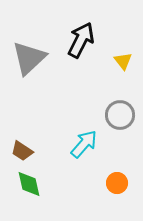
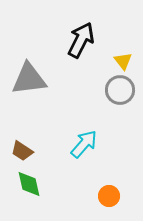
gray triangle: moved 21 px down; rotated 36 degrees clockwise
gray circle: moved 25 px up
orange circle: moved 8 px left, 13 px down
